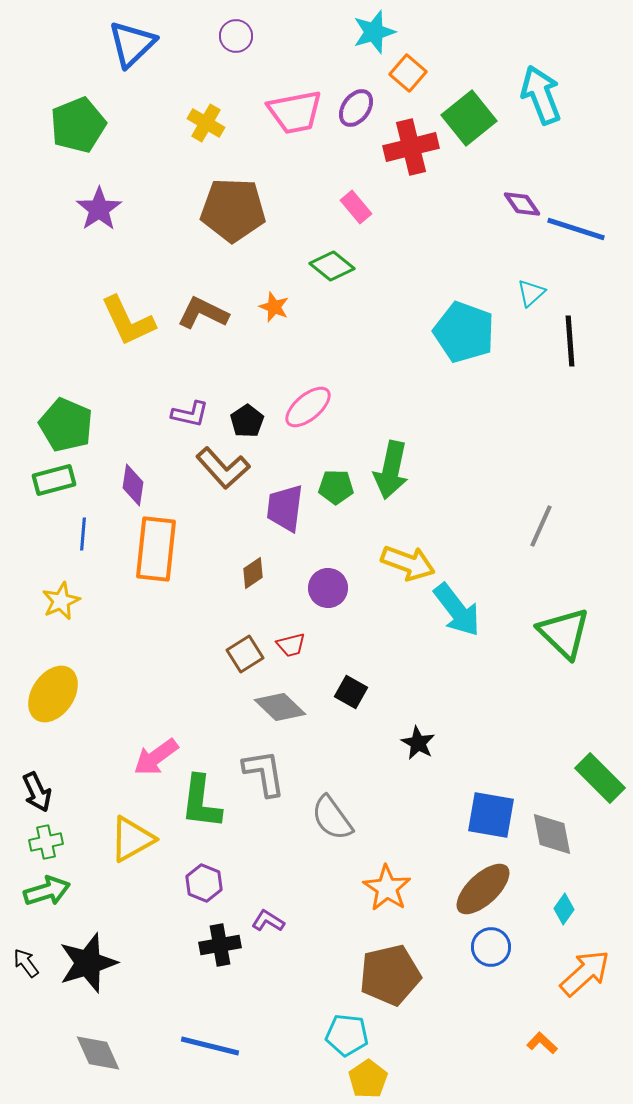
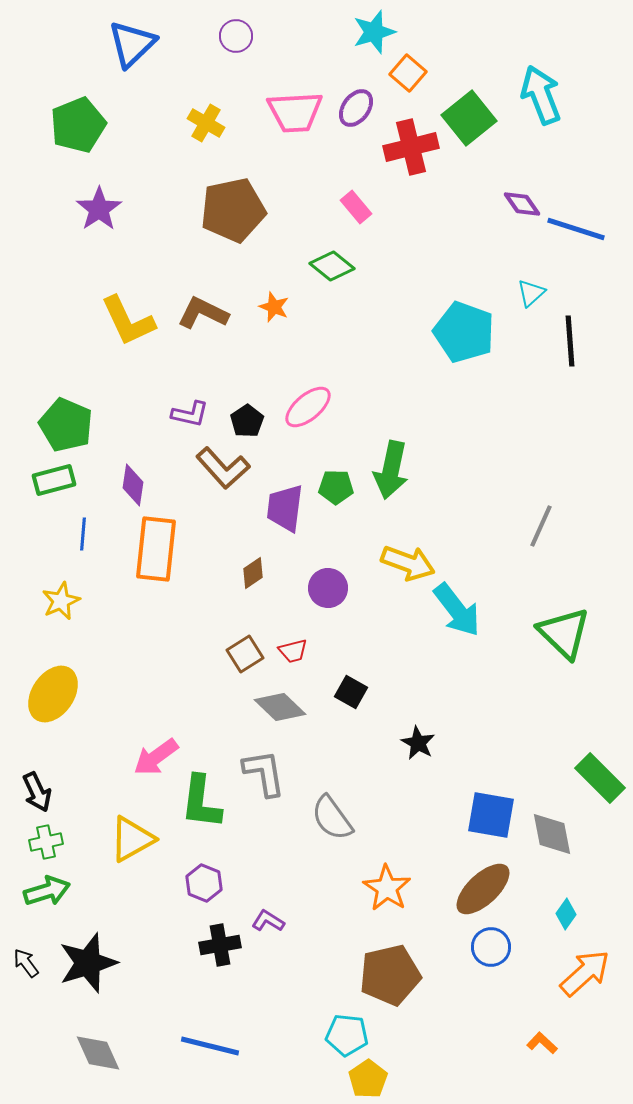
pink trapezoid at (295, 112): rotated 8 degrees clockwise
brown pentagon at (233, 210): rotated 14 degrees counterclockwise
red trapezoid at (291, 645): moved 2 px right, 6 px down
cyan diamond at (564, 909): moved 2 px right, 5 px down
